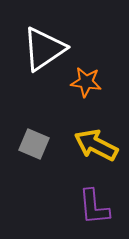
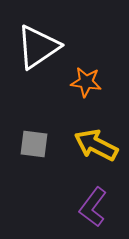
white triangle: moved 6 px left, 2 px up
gray square: rotated 16 degrees counterclockwise
purple L-shape: moved 1 px left; rotated 42 degrees clockwise
